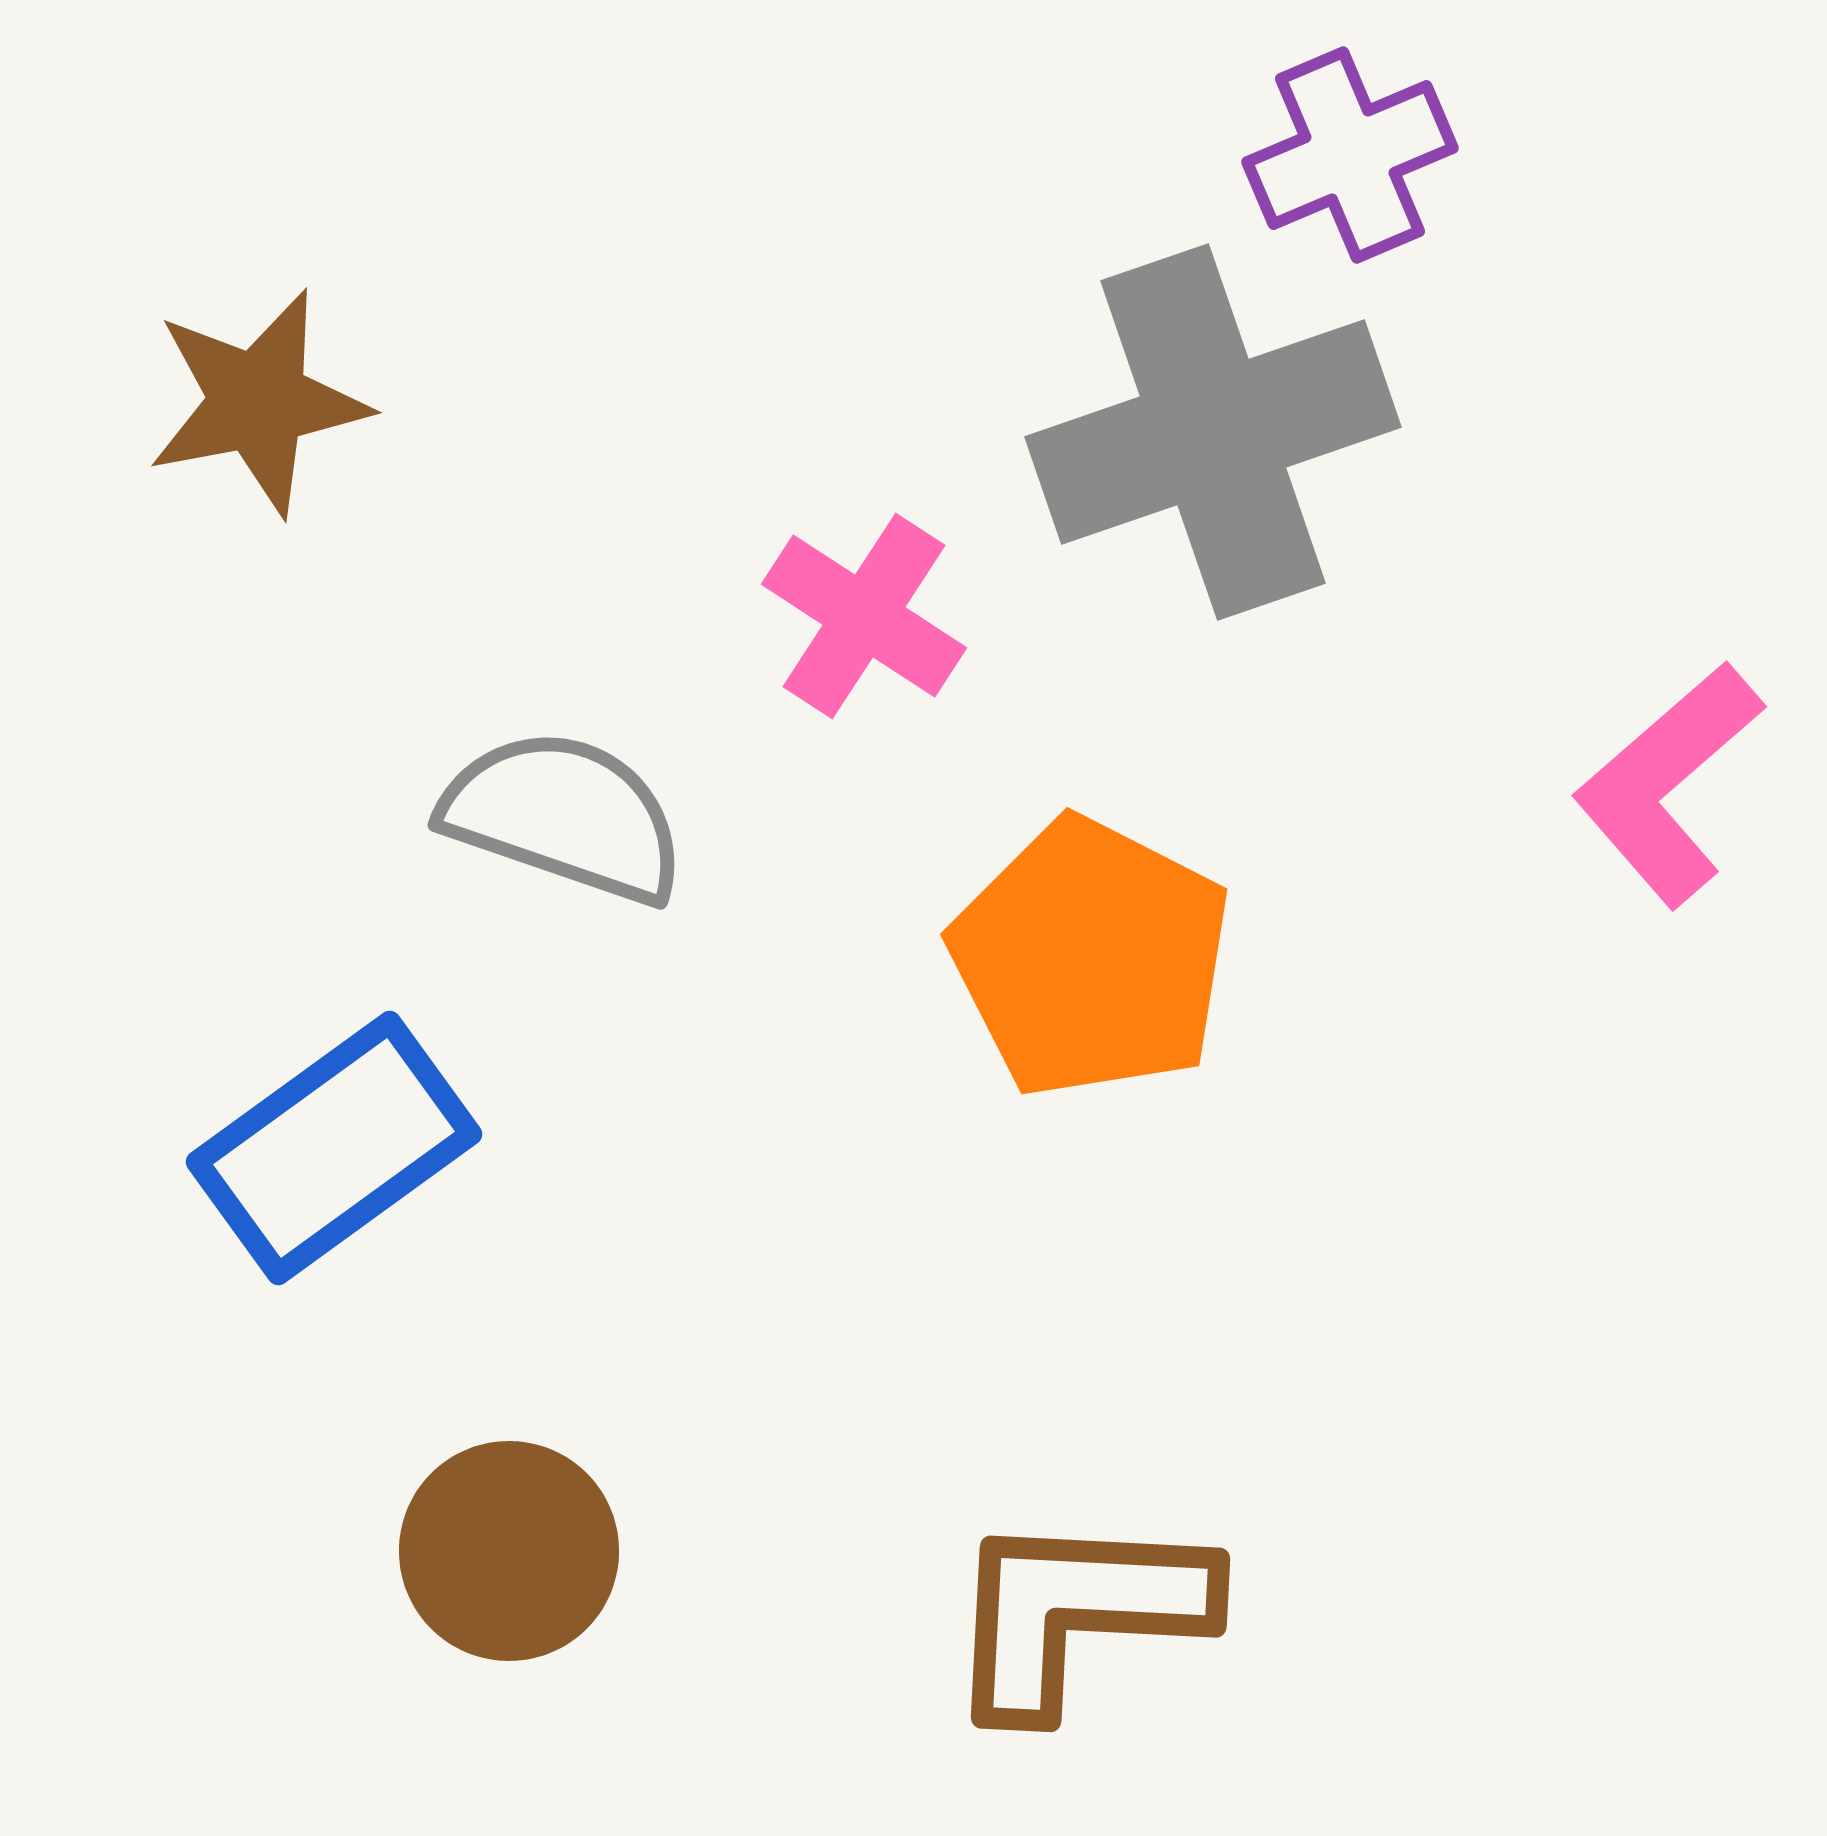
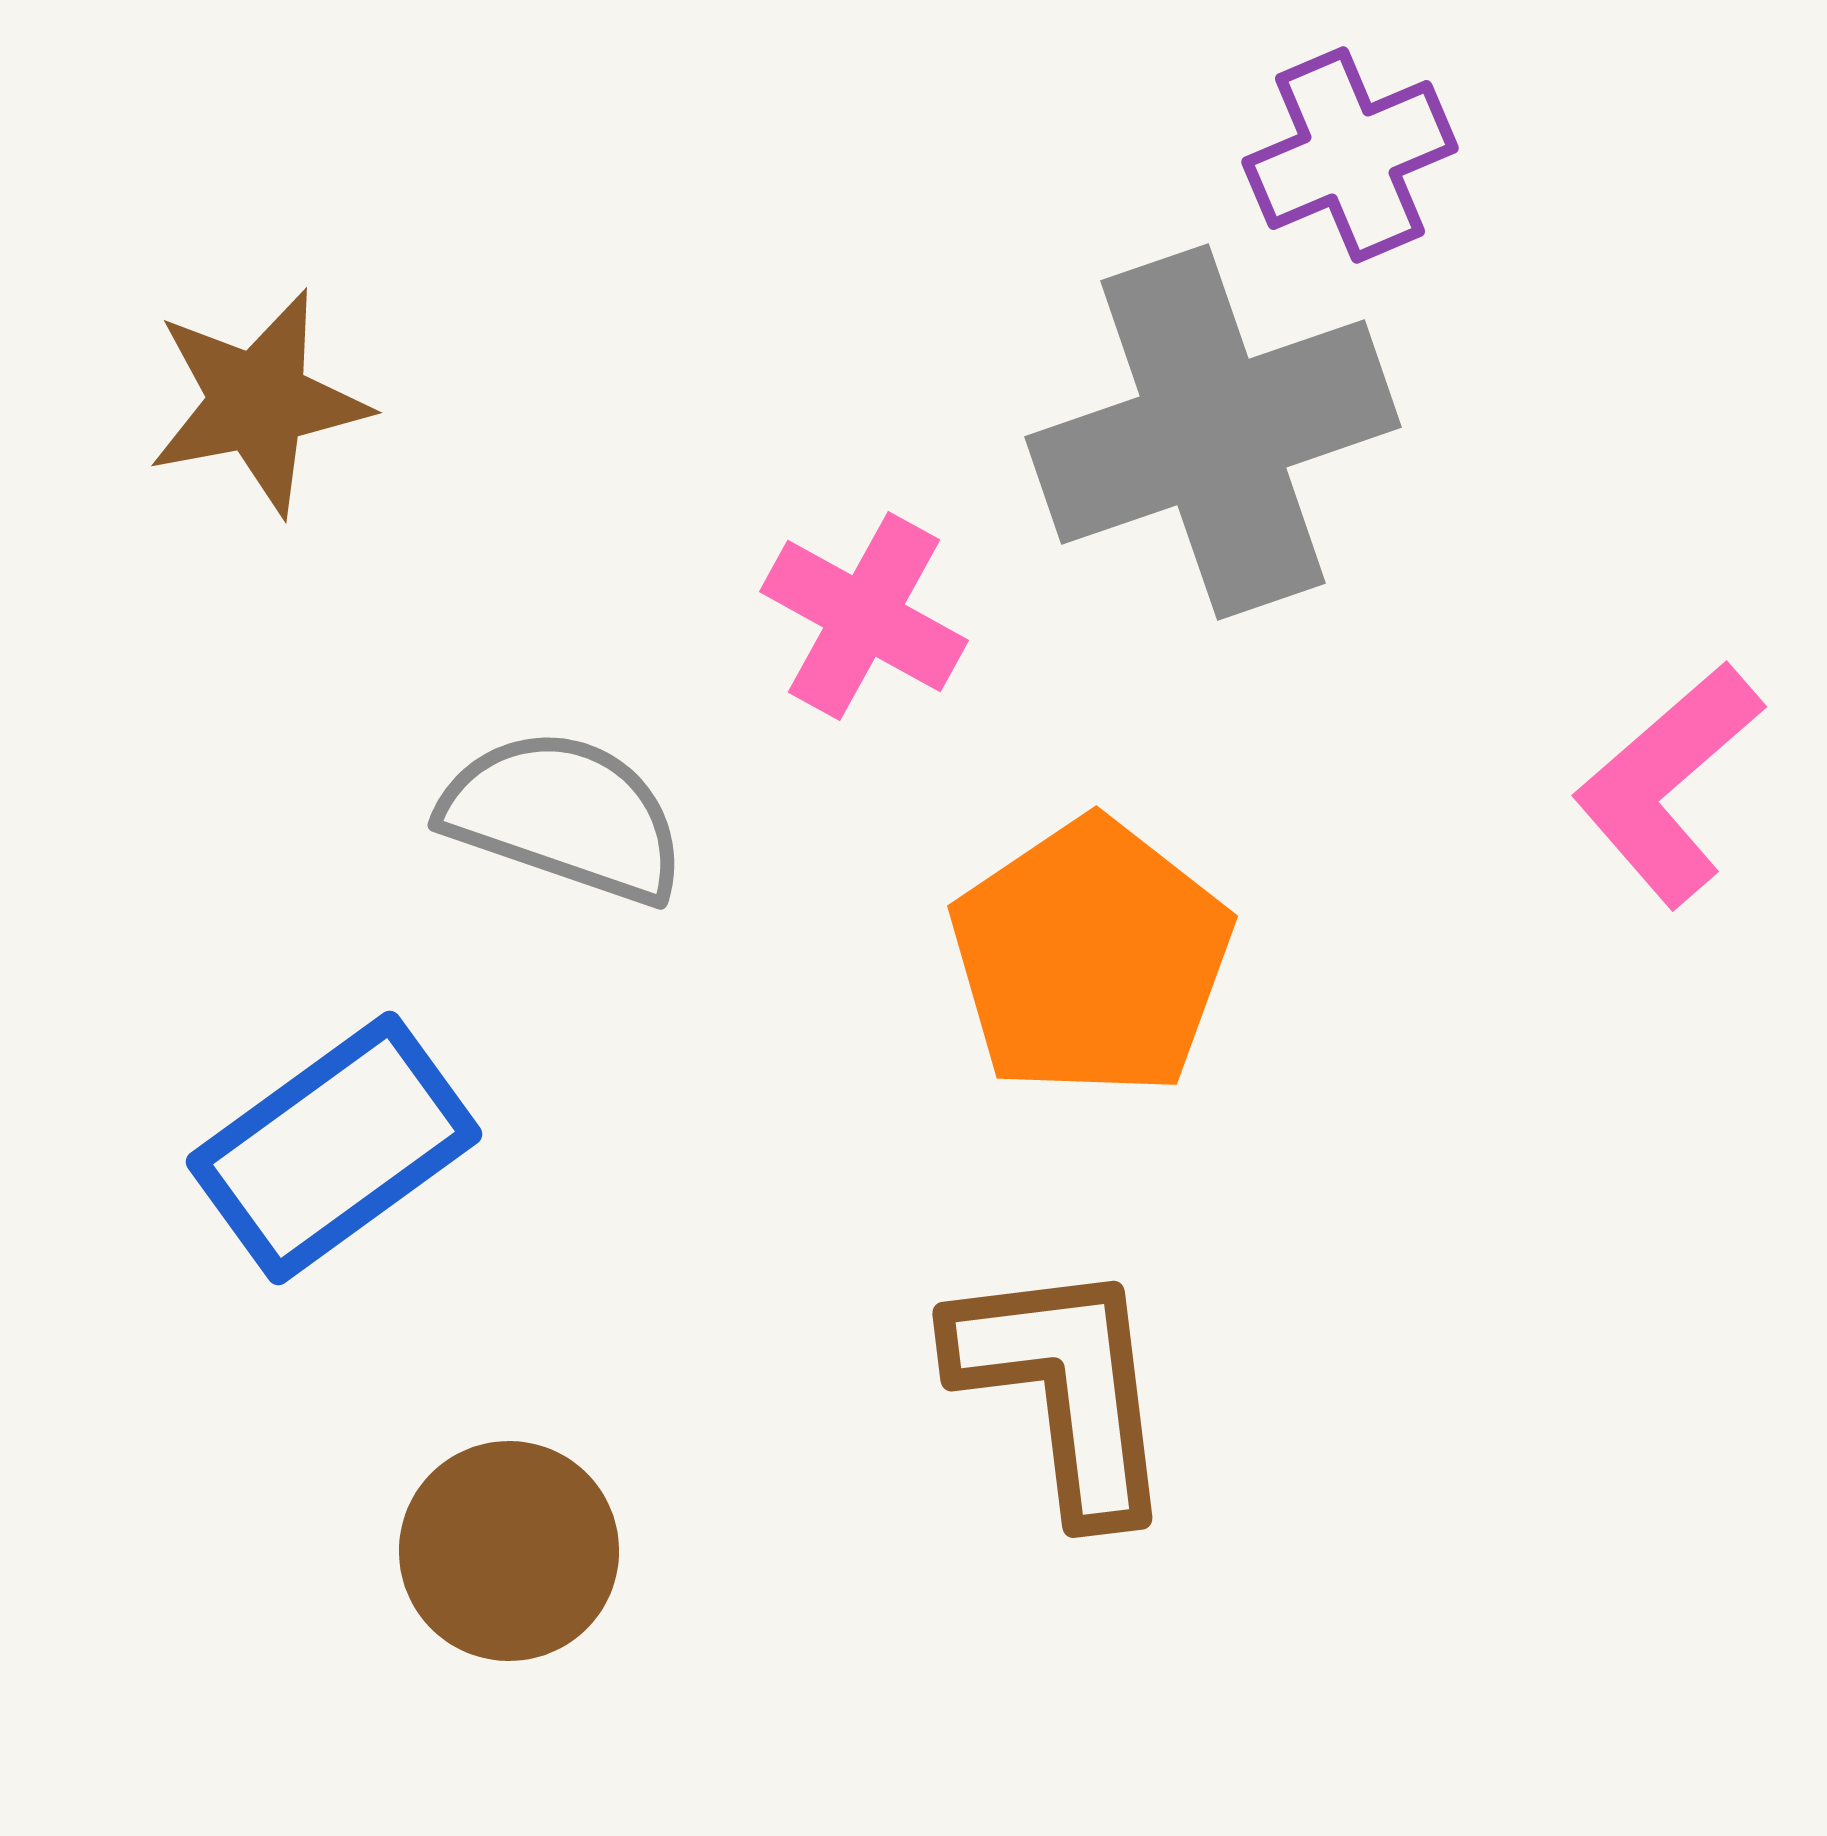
pink cross: rotated 4 degrees counterclockwise
orange pentagon: rotated 11 degrees clockwise
brown L-shape: moved 13 px left, 224 px up; rotated 80 degrees clockwise
